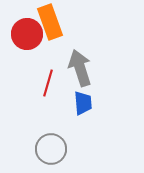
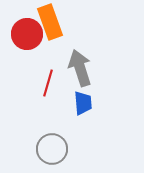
gray circle: moved 1 px right
